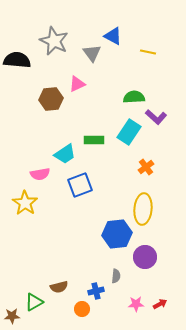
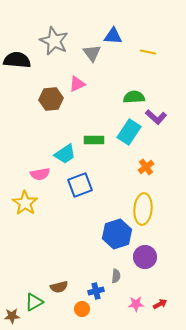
blue triangle: rotated 24 degrees counterclockwise
blue hexagon: rotated 12 degrees counterclockwise
